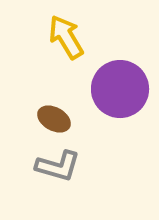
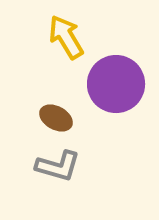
purple circle: moved 4 px left, 5 px up
brown ellipse: moved 2 px right, 1 px up
